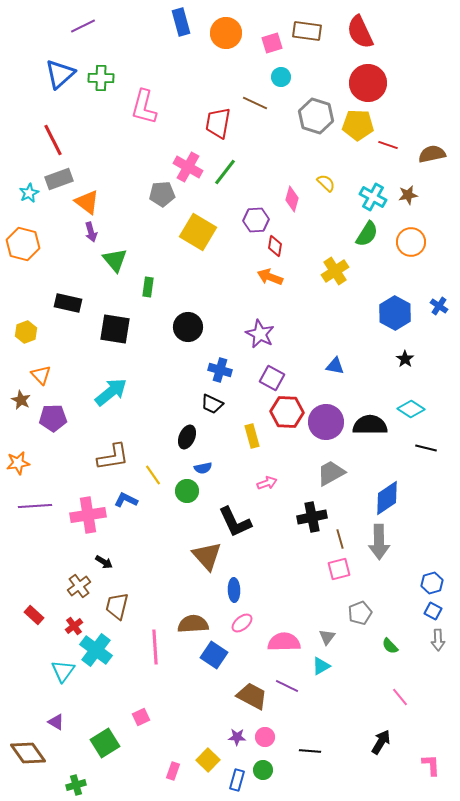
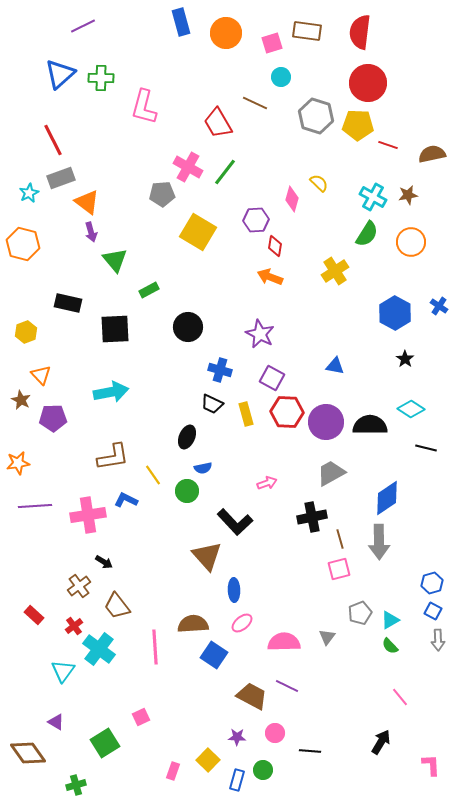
red semicircle at (360, 32): rotated 32 degrees clockwise
red trapezoid at (218, 123): rotated 40 degrees counterclockwise
gray rectangle at (59, 179): moved 2 px right, 1 px up
yellow semicircle at (326, 183): moved 7 px left
green rectangle at (148, 287): moved 1 px right, 3 px down; rotated 54 degrees clockwise
black square at (115, 329): rotated 12 degrees counterclockwise
cyan arrow at (111, 392): rotated 28 degrees clockwise
yellow rectangle at (252, 436): moved 6 px left, 22 px up
black L-shape at (235, 522): rotated 18 degrees counterclockwise
brown trapezoid at (117, 606): rotated 52 degrees counterclockwise
cyan cross at (96, 650): moved 3 px right, 1 px up
cyan triangle at (321, 666): moved 69 px right, 46 px up
pink circle at (265, 737): moved 10 px right, 4 px up
